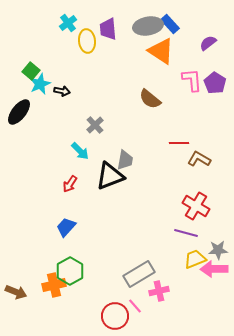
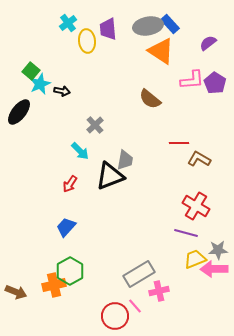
pink L-shape: rotated 90 degrees clockwise
